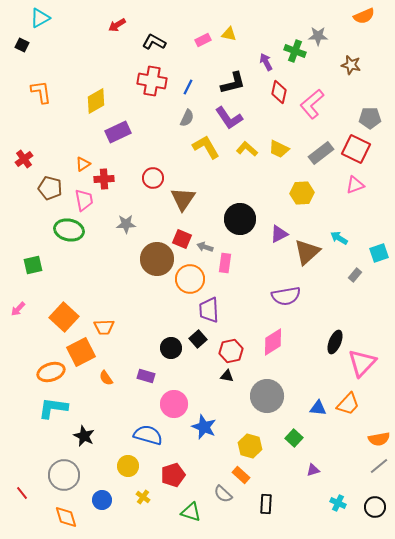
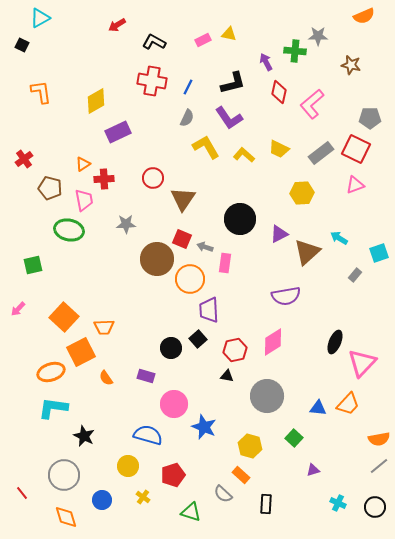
green cross at (295, 51): rotated 15 degrees counterclockwise
yellow L-shape at (247, 149): moved 3 px left, 6 px down
red hexagon at (231, 351): moved 4 px right, 1 px up
